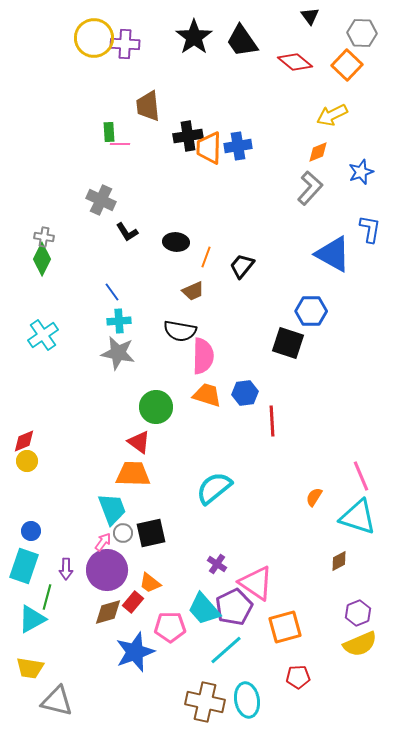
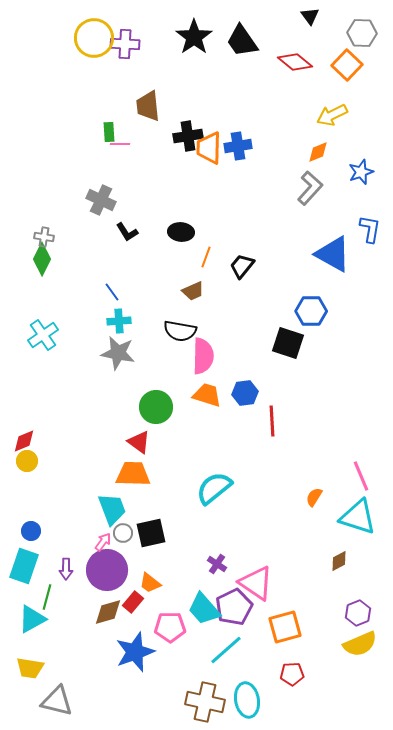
black ellipse at (176, 242): moved 5 px right, 10 px up
red pentagon at (298, 677): moved 6 px left, 3 px up
